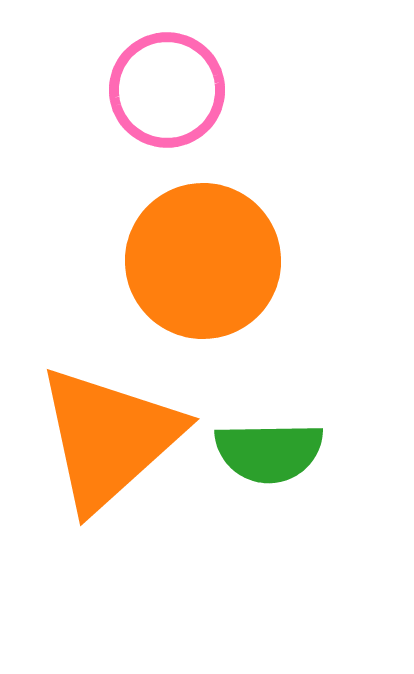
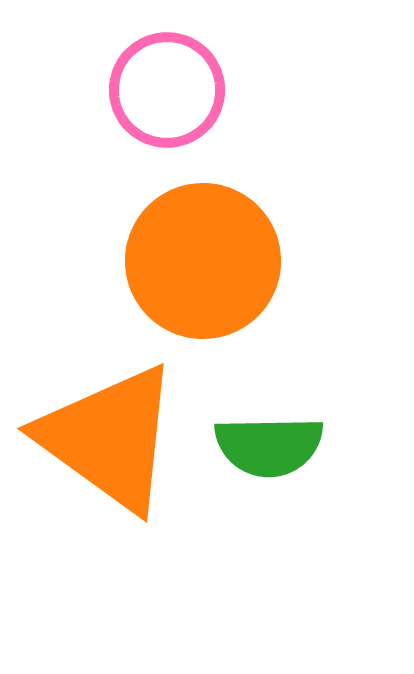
orange triangle: rotated 42 degrees counterclockwise
green semicircle: moved 6 px up
